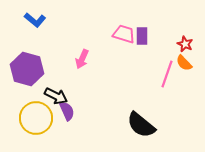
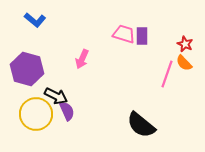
yellow circle: moved 4 px up
